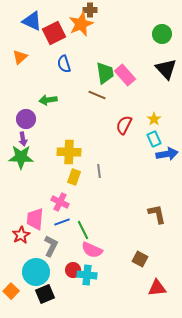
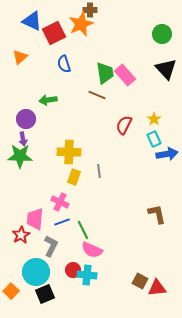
green star: moved 1 px left, 1 px up
brown square: moved 22 px down
